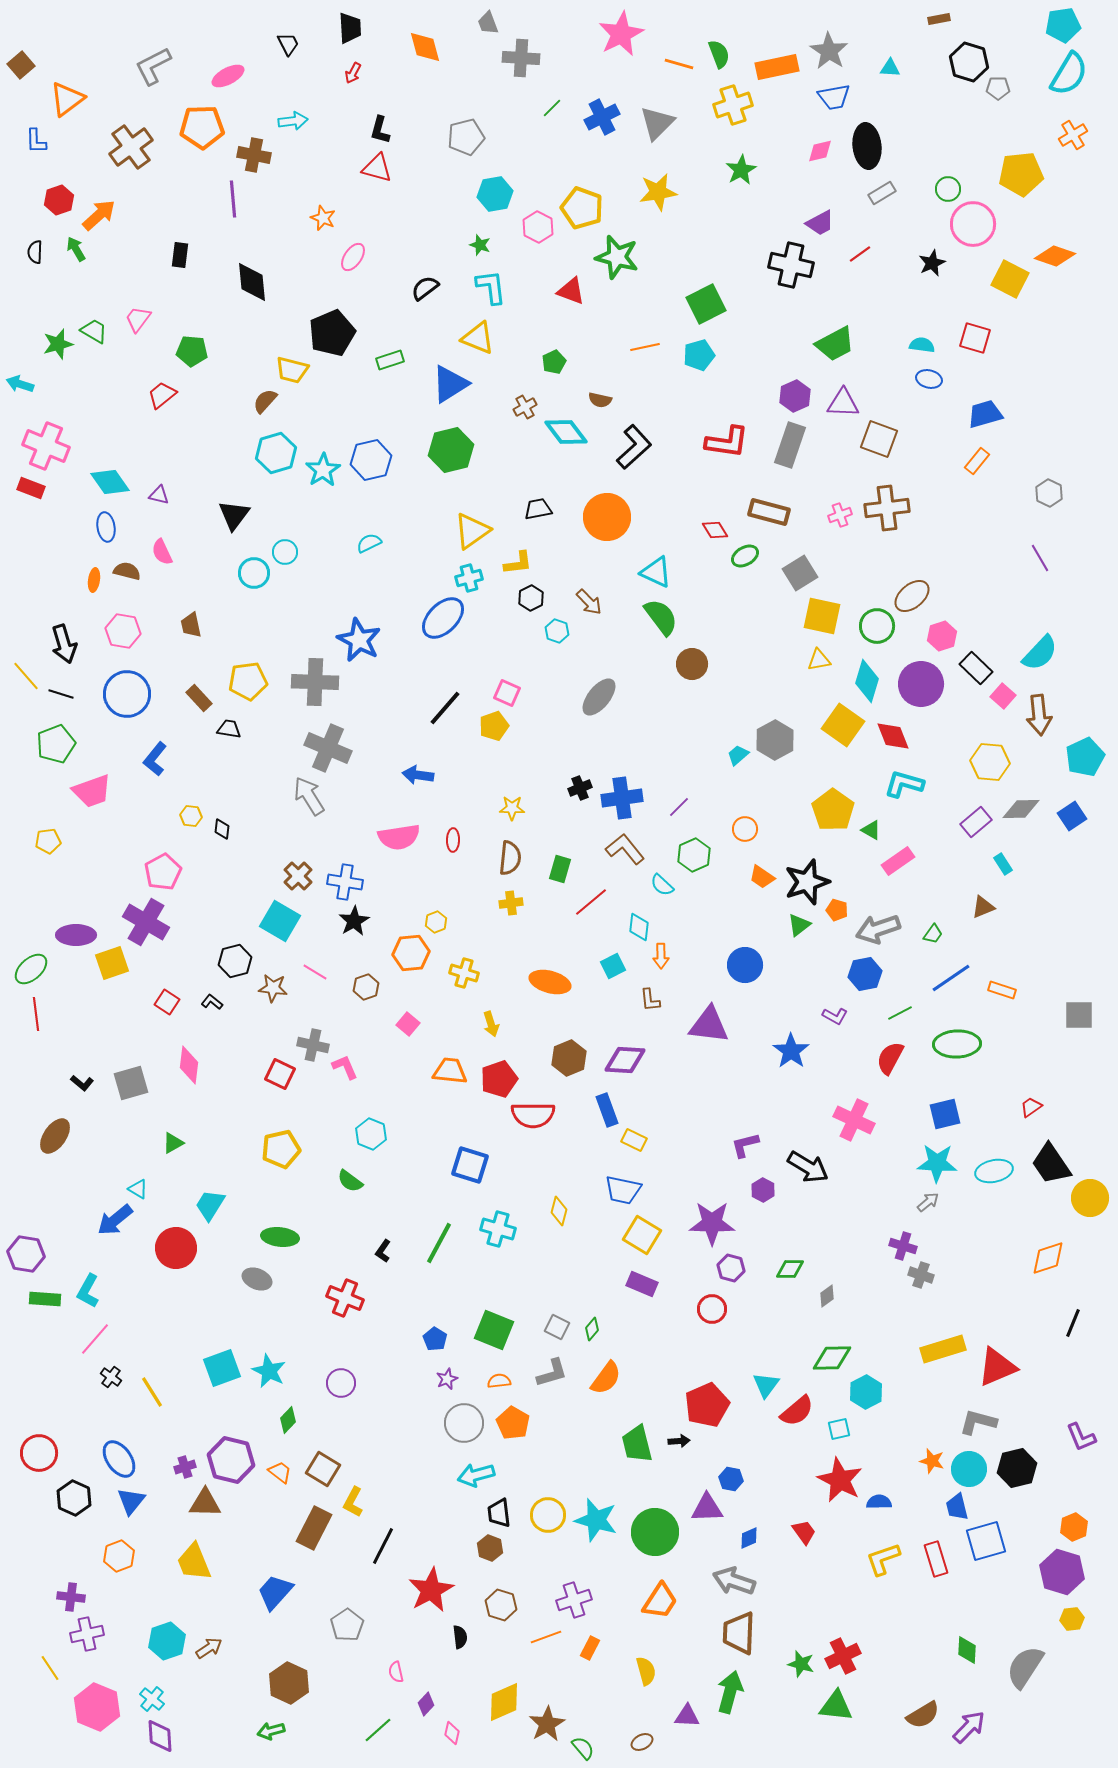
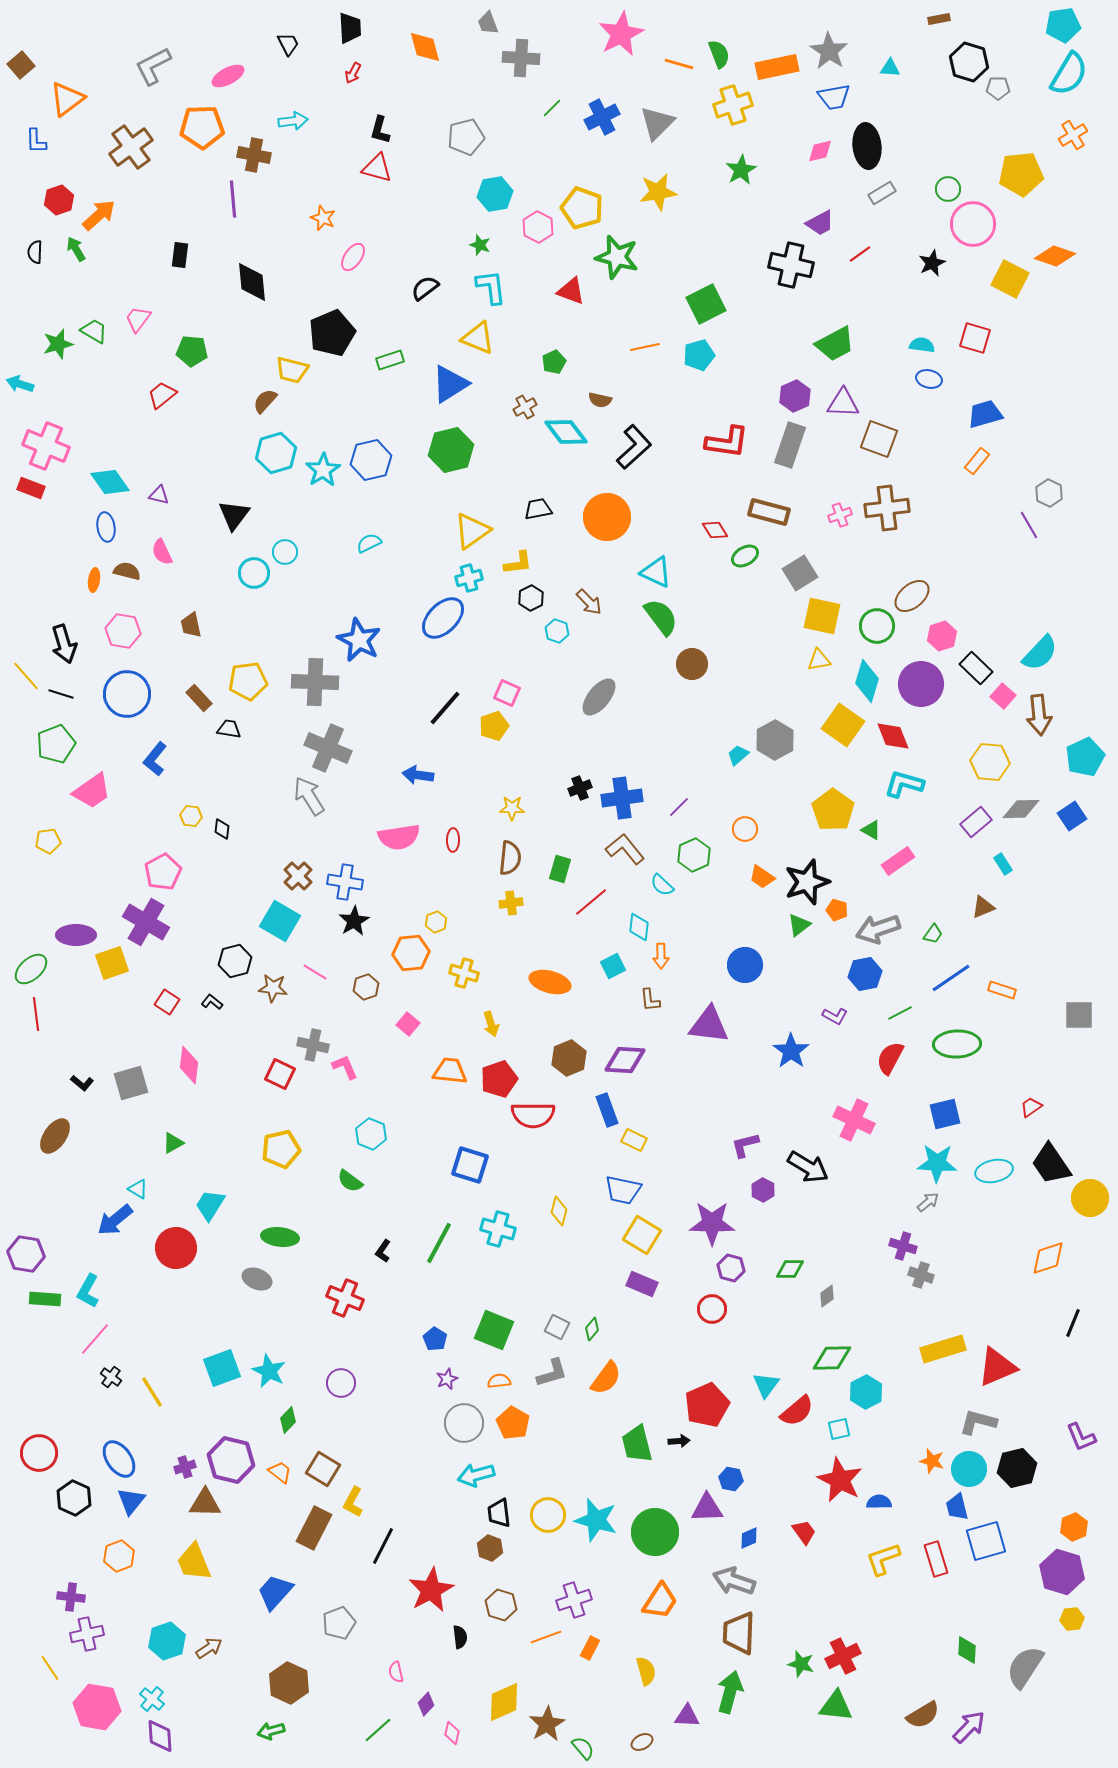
purple line at (1040, 558): moved 11 px left, 33 px up
pink trapezoid at (92, 791): rotated 15 degrees counterclockwise
gray pentagon at (347, 1625): moved 8 px left, 2 px up; rotated 12 degrees clockwise
pink hexagon at (97, 1707): rotated 12 degrees counterclockwise
